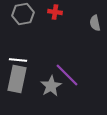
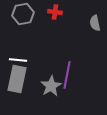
purple line: rotated 56 degrees clockwise
